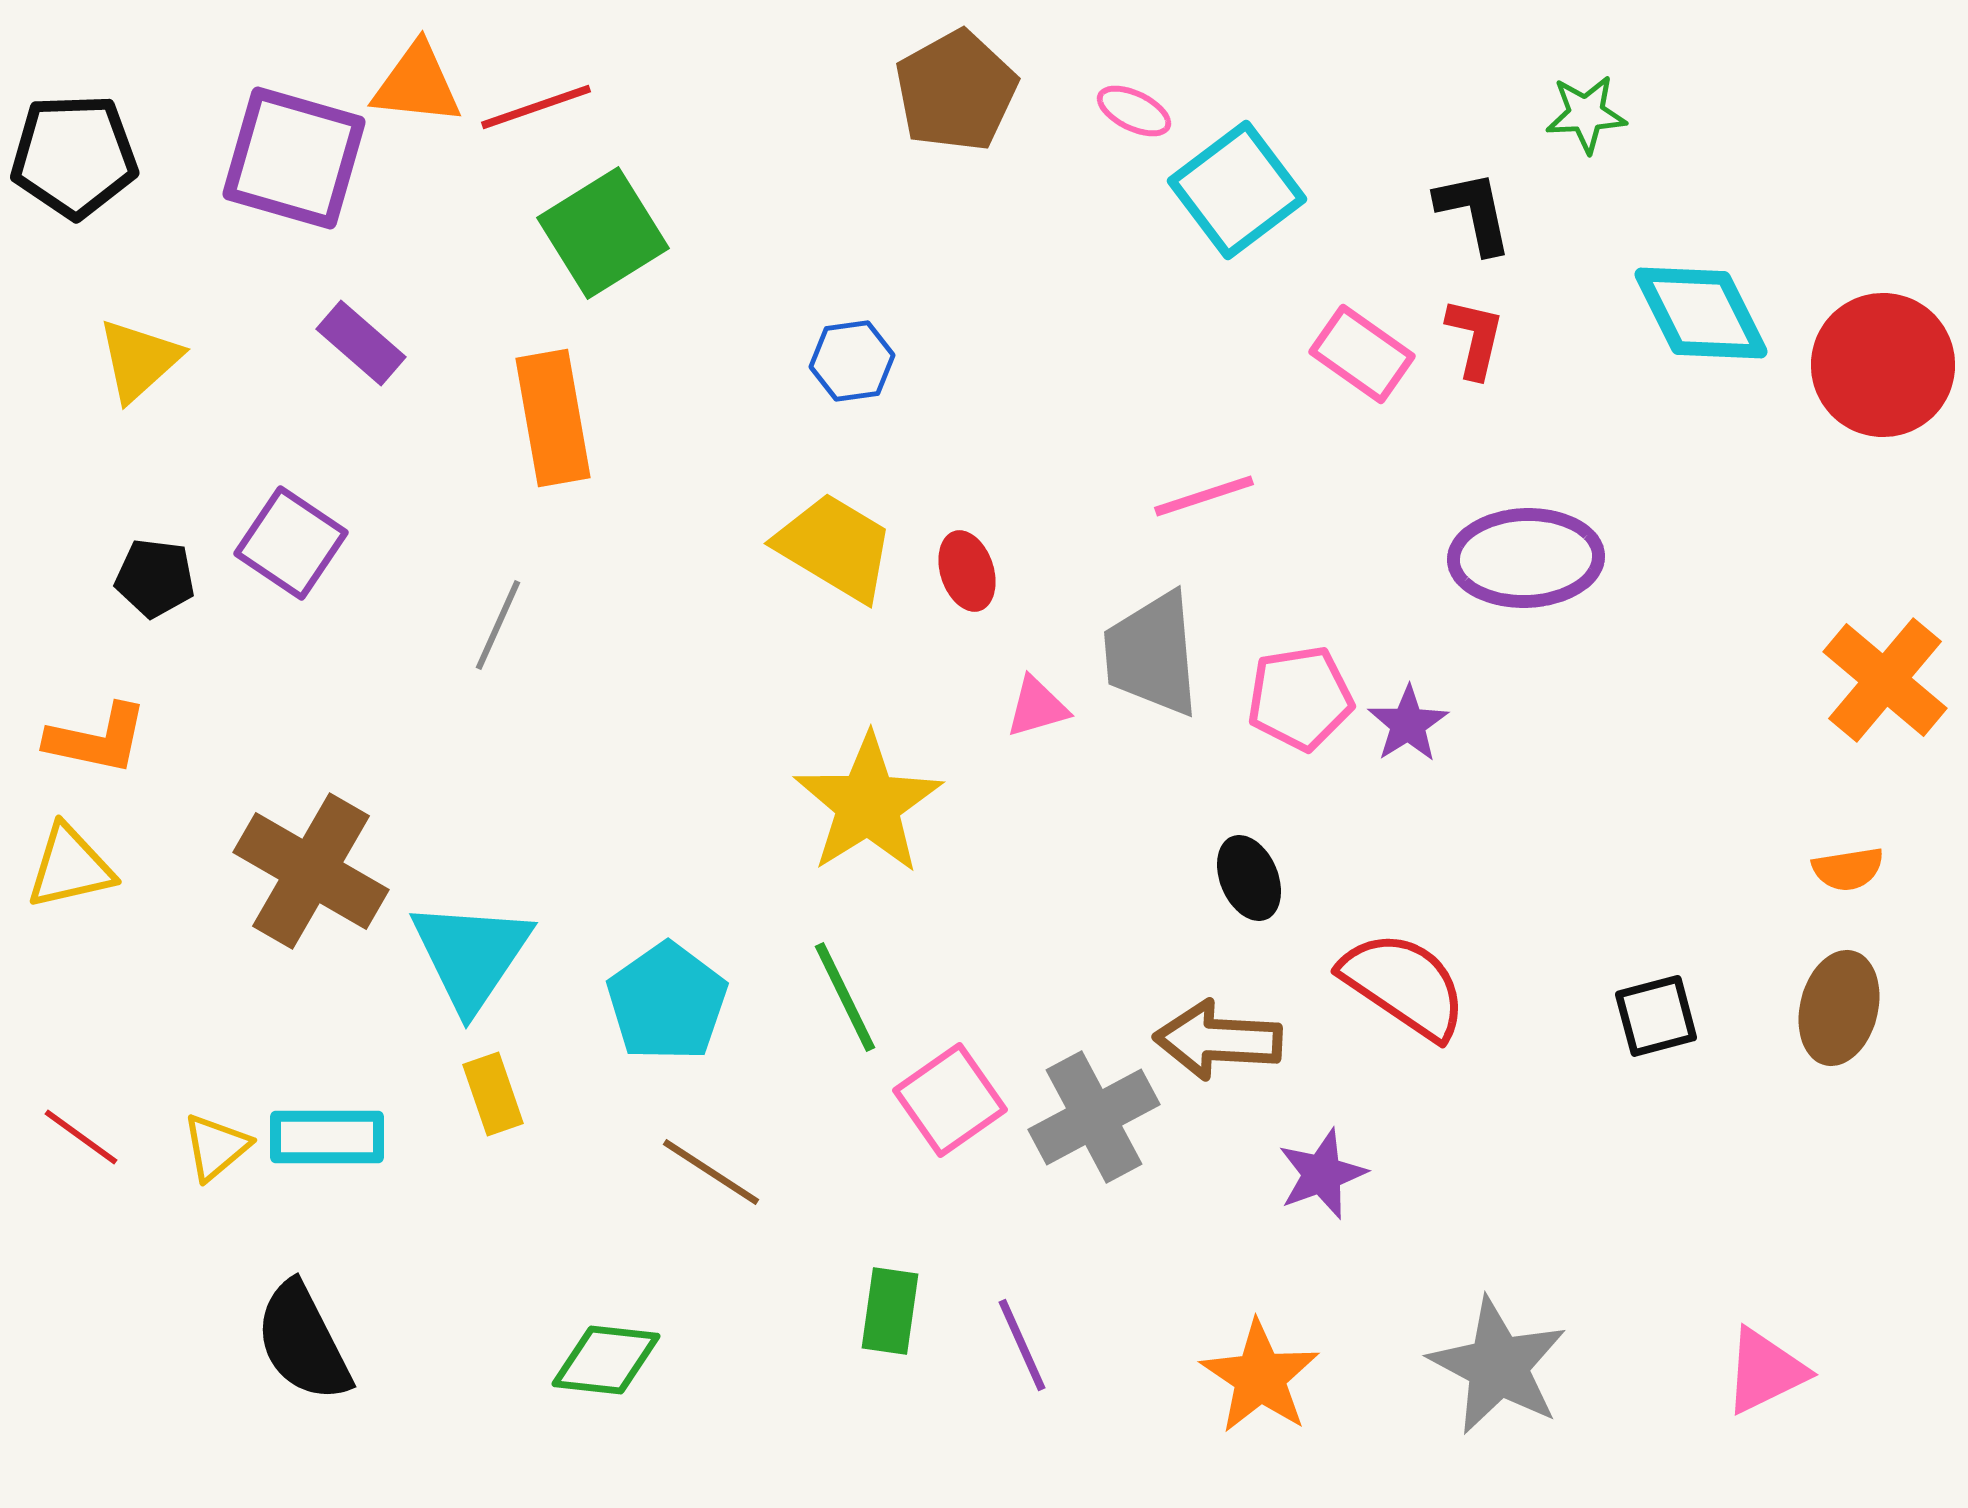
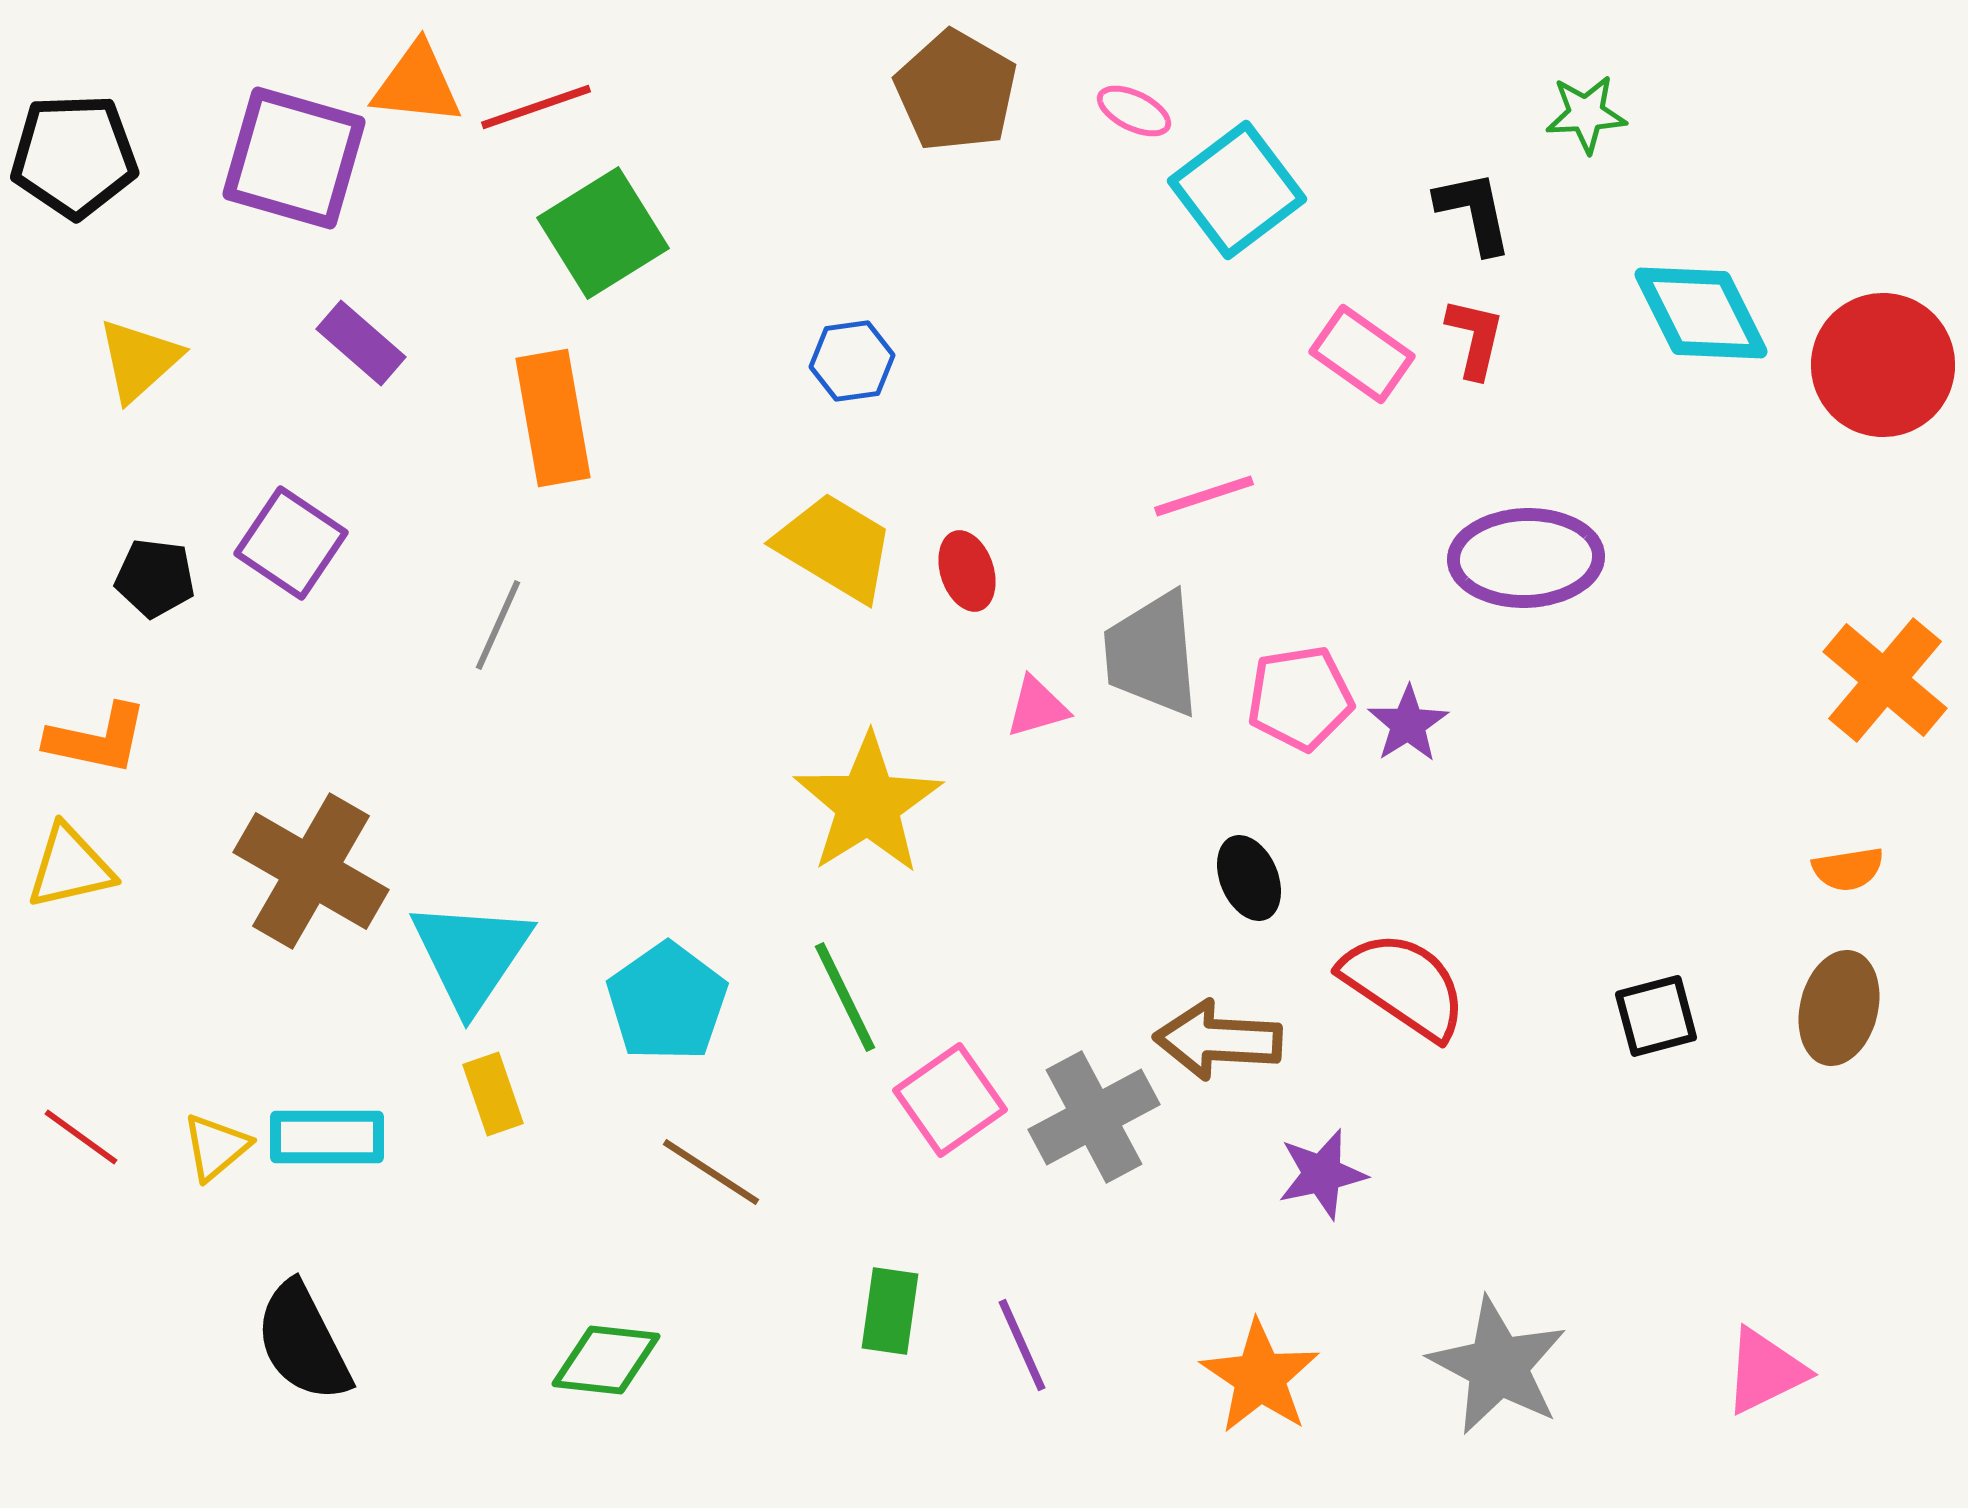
brown pentagon at (956, 91): rotated 13 degrees counterclockwise
purple star at (1322, 1174): rotated 8 degrees clockwise
